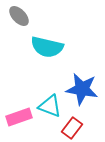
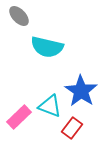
blue star: moved 1 px left, 2 px down; rotated 24 degrees clockwise
pink rectangle: rotated 25 degrees counterclockwise
